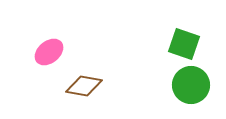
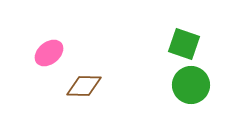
pink ellipse: moved 1 px down
brown diamond: rotated 9 degrees counterclockwise
